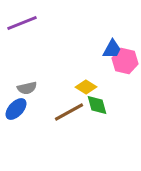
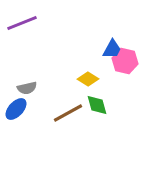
yellow diamond: moved 2 px right, 8 px up
brown line: moved 1 px left, 1 px down
